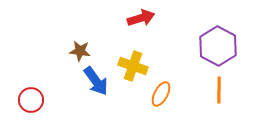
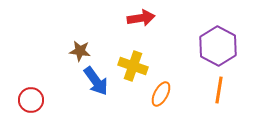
red arrow: rotated 8 degrees clockwise
orange line: rotated 8 degrees clockwise
